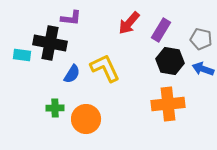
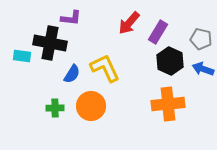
purple rectangle: moved 3 px left, 2 px down
cyan rectangle: moved 1 px down
black hexagon: rotated 16 degrees clockwise
orange circle: moved 5 px right, 13 px up
